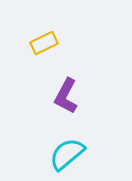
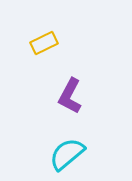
purple L-shape: moved 4 px right
